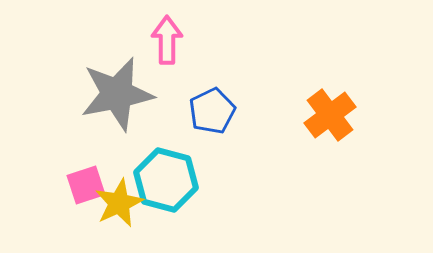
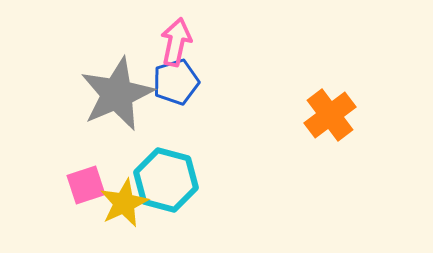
pink arrow: moved 9 px right, 2 px down; rotated 12 degrees clockwise
gray star: rotated 12 degrees counterclockwise
blue pentagon: moved 36 px left, 29 px up; rotated 9 degrees clockwise
yellow star: moved 5 px right
